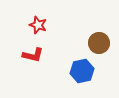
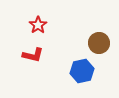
red star: rotated 18 degrees clockwise
